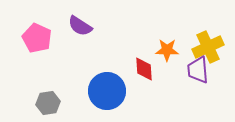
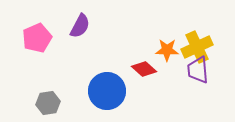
purple semicircle: rotated 95 degrees counterclockwise
pink pentagon: rotated 24 degrees clockwise
yellow cross: moved 11 px left
red diamond: rotated 45 degrees counterclockwise
